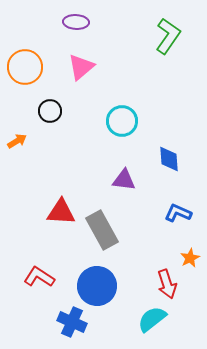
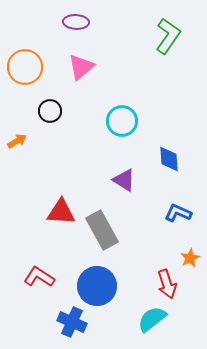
purple triangle: rotated 25 degrees clockwise
